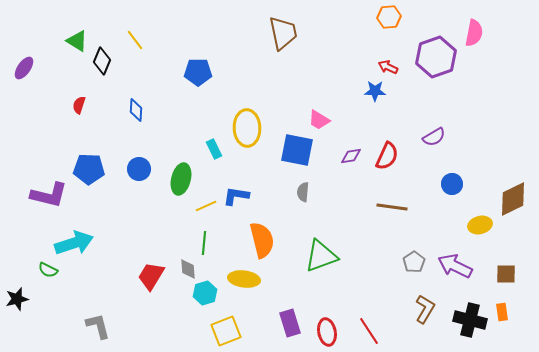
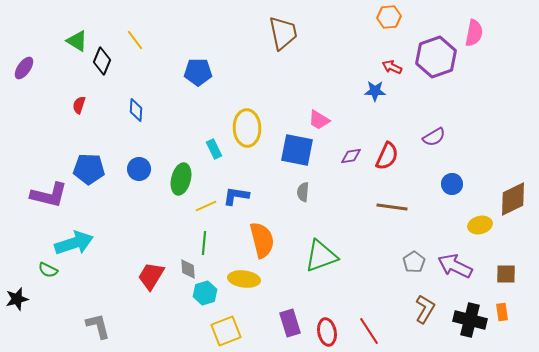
red arrow at (388, 67): moved 4 px right
